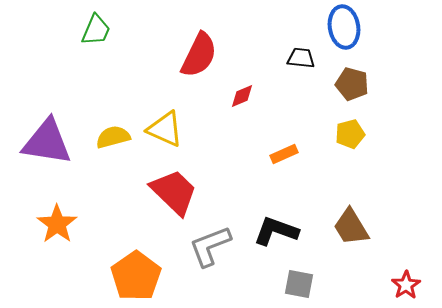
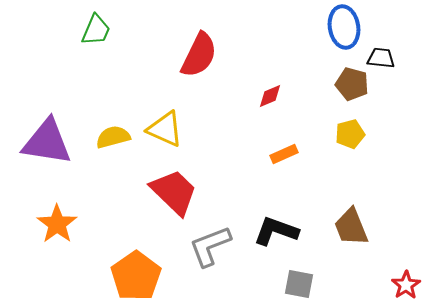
black trapezoid: moved 80 px right
red diamond: moved 28 px right
brown trapezoid: rotated 9 degrees clockwise
